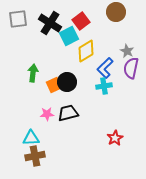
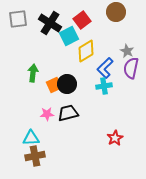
red square: moved 1 px right, 1 px up
black circle: moved 2 px down
